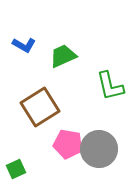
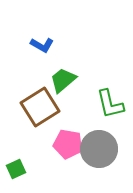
blue L-shape: moved 18 px right
green trapezoid: moved 24 px down; rotated 16 degrees counterclockwise
green L-shape: moved 18 px down
